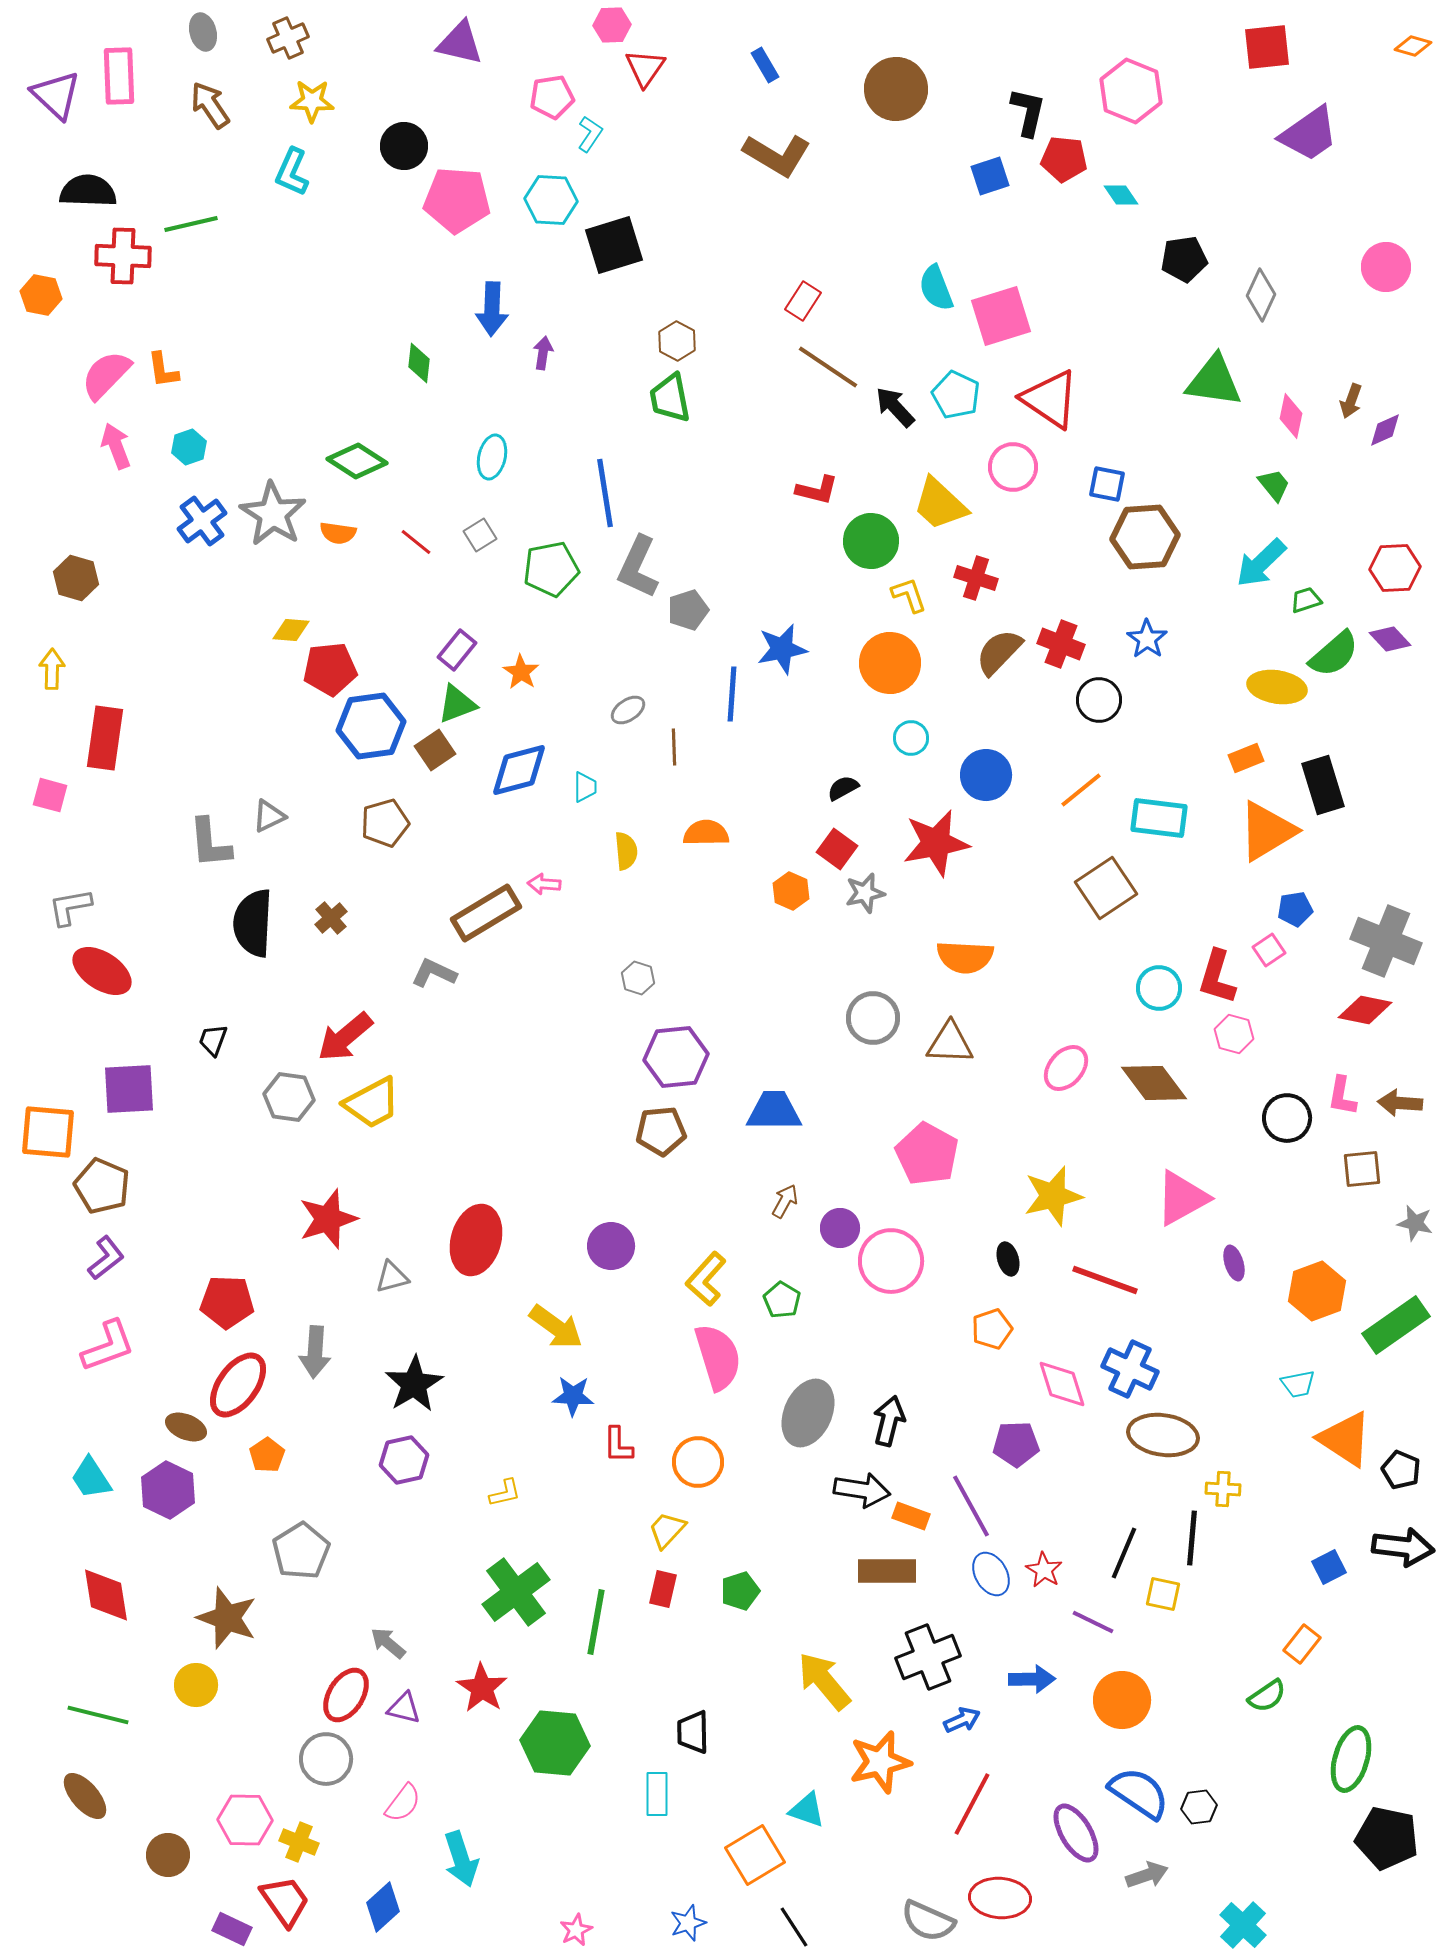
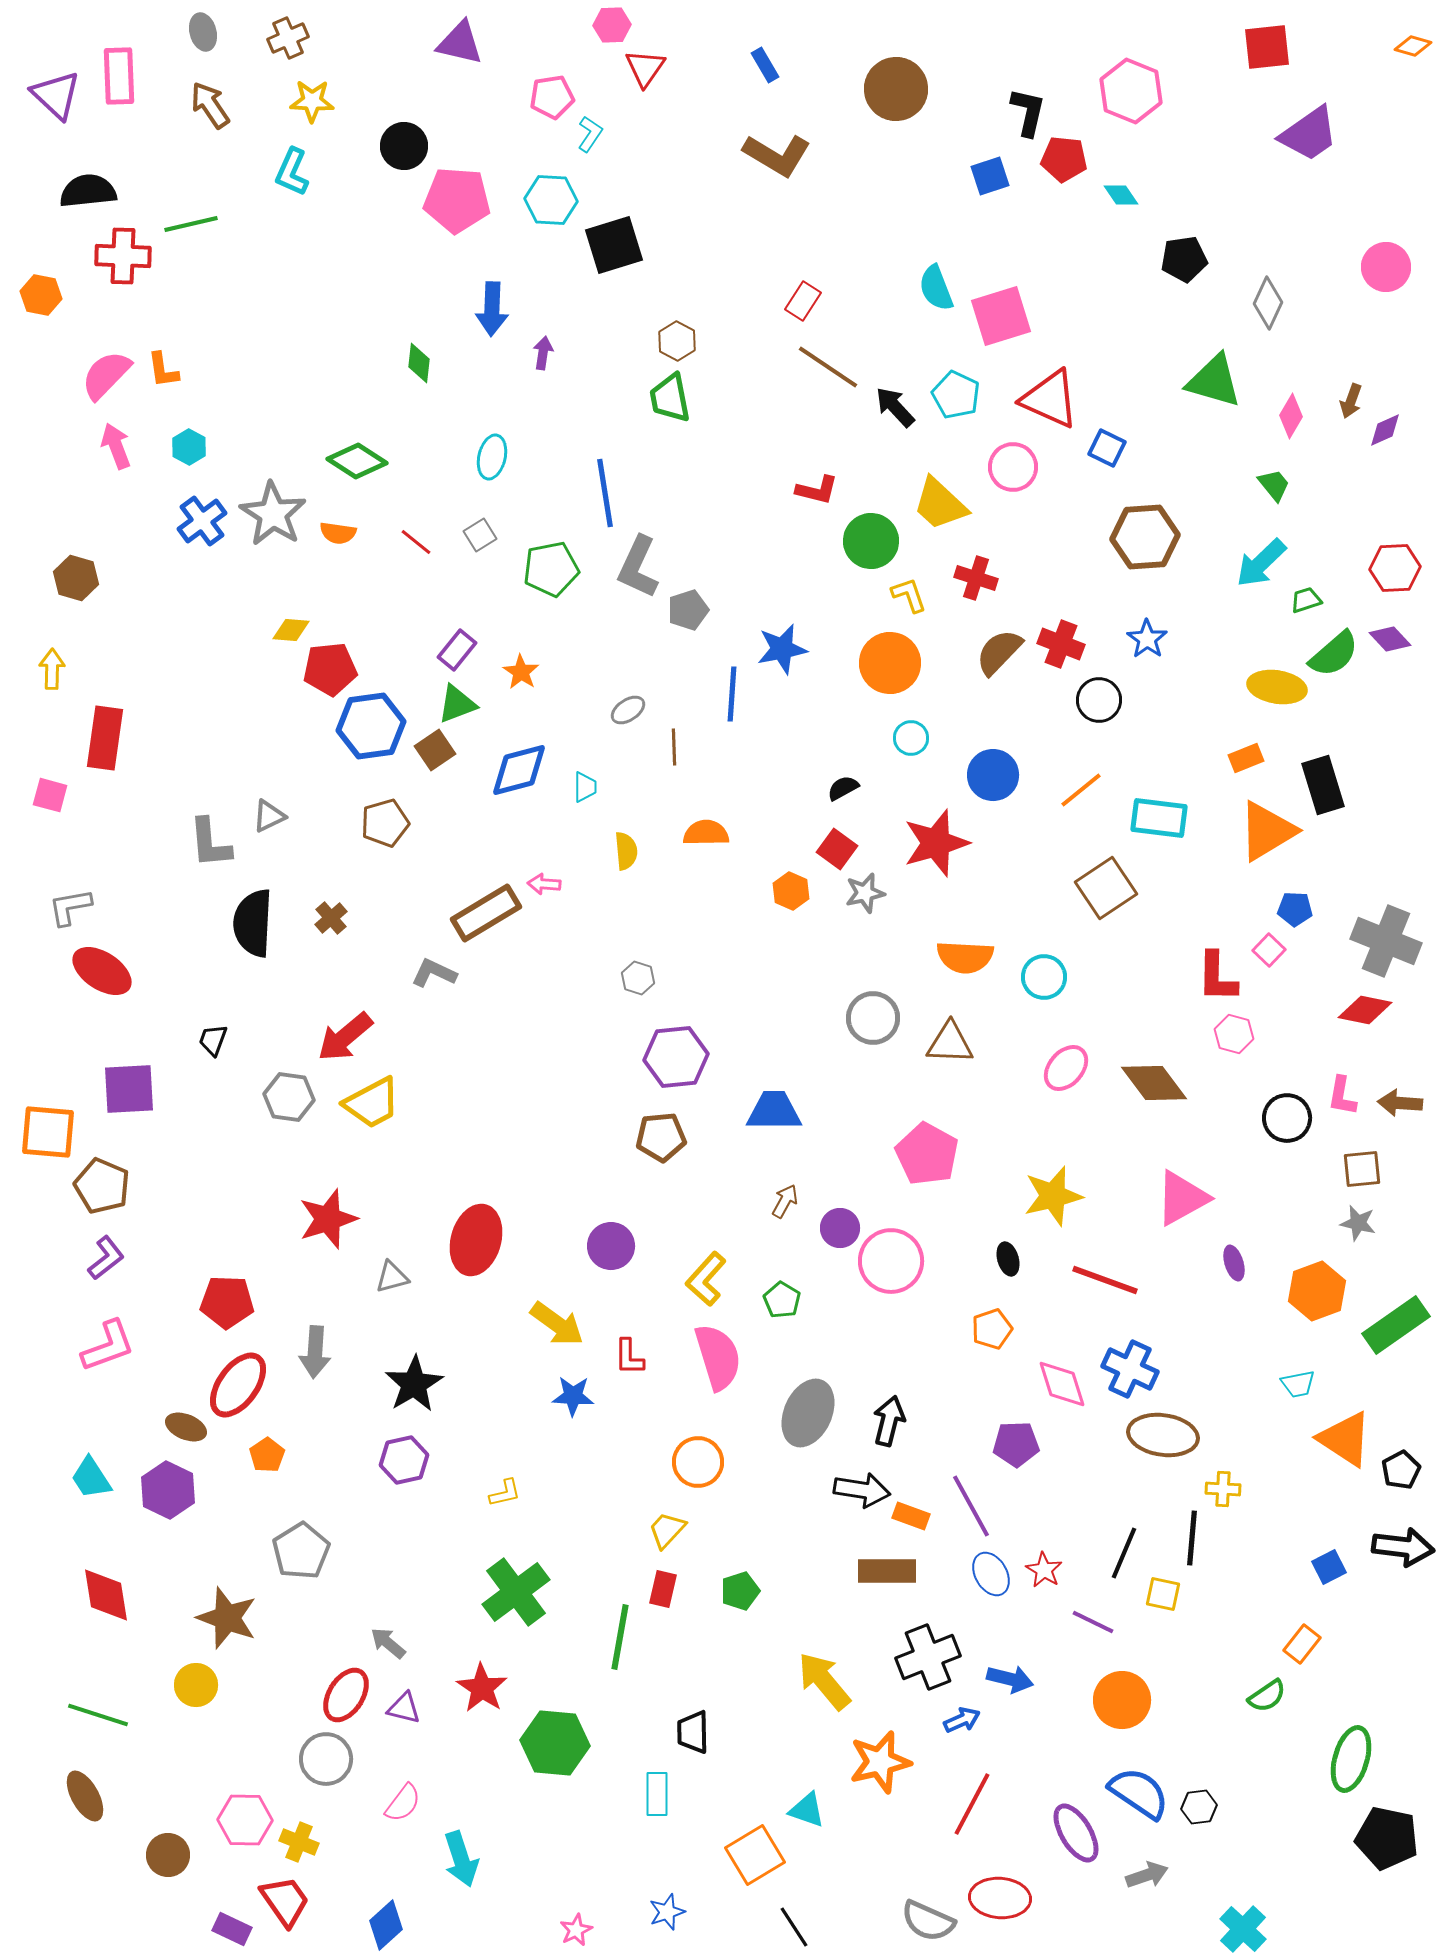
black semicircle at (88, 191): rotated 8 degrees counterclockwise
gray diamond at (1261, 295): moved 7 px right, 8 px down
green triangle at (1214, 381): rotated 8 degrees clockwise
red triangle at (1050, 399): rotated 10 degrees counterclockwise
pink diamond at (1291, 416): rotated 18 degrees clockwise
cyan hexagon at (189, 447): rotated 12 degrees counterclockwise
blue square at (1107, 484): moved 36 px up; rotated 15 degrees clockwise
blue circle at (986, 775): moved 7 px right
red star at (936, 843): rotated 6 degrees counterclockwise
blue pentagon at (1295, 909): rotated 12 degrees clockwise
pink square at (1269, 950): rotated 12 degrees counterclockwise
red L-shape at (1217, 977): rotated 16 degrees counterclockwise
cyan circle at (1159, 988): moved 115 px left, 11 px up
brown pentagon at (661, 1131): moved 6 px down
gray star at (1415, 1223): moved 57 px left
yellow arrow at (556, 1327): moved 1 px right, 3 px up
red L-shape at (618, 1445): moved 11 px right, 88 px up
black pentagon at (1401, 1470): rotated 21 degrees clockwise
green line at (596, 1622): moved 24 px right, 15 px down
blue arrow at (1032, 1679): moved 22 px left; rotated 15 degrees clockwise
green line at (98, 1715): rotated 4 degrees clockwise
brown ellipse at (85, 1796): rotated 12 degrees clockwise
blue diamond at (383, 1907): moved 3 px right, 18 px down
blue star at (688, 1923): moved 21 px left, 11 px up
cyan cross at (1243, 1925): moved 4 px down
